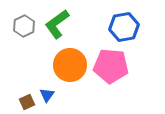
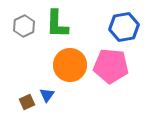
green L-shape: rotated 52 degrees counterclockwise
